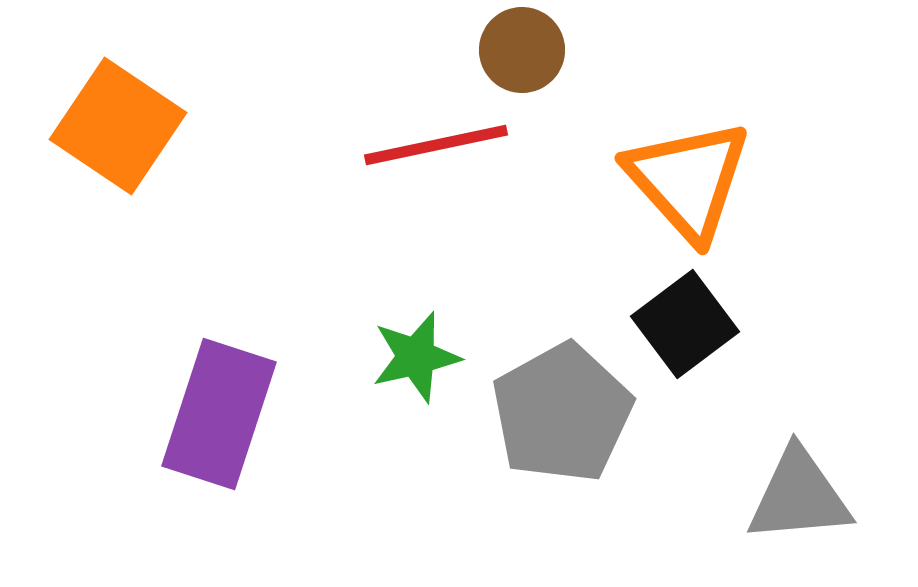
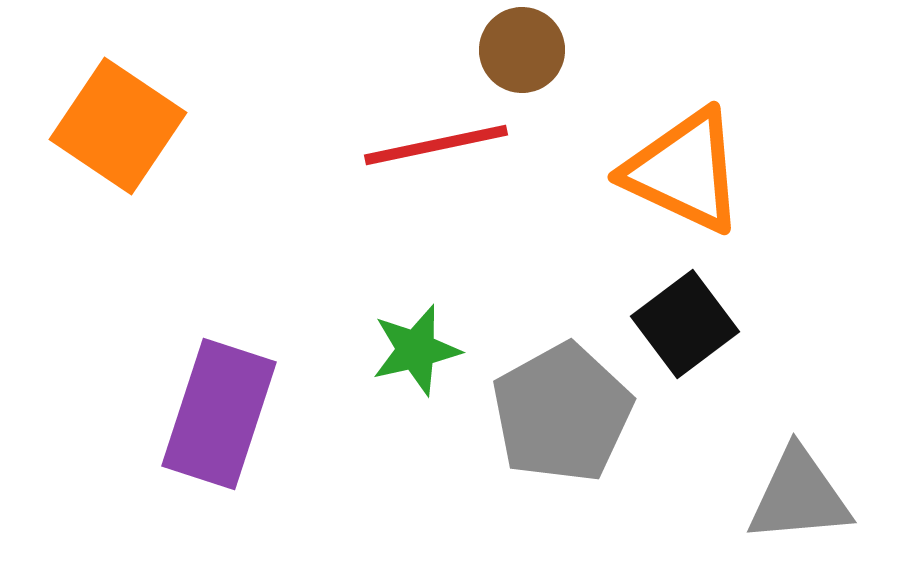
orange triangle: moved 4 px left, 9 px up; rotated 23 degrees counterclockwise
green star: moved 7 px up
